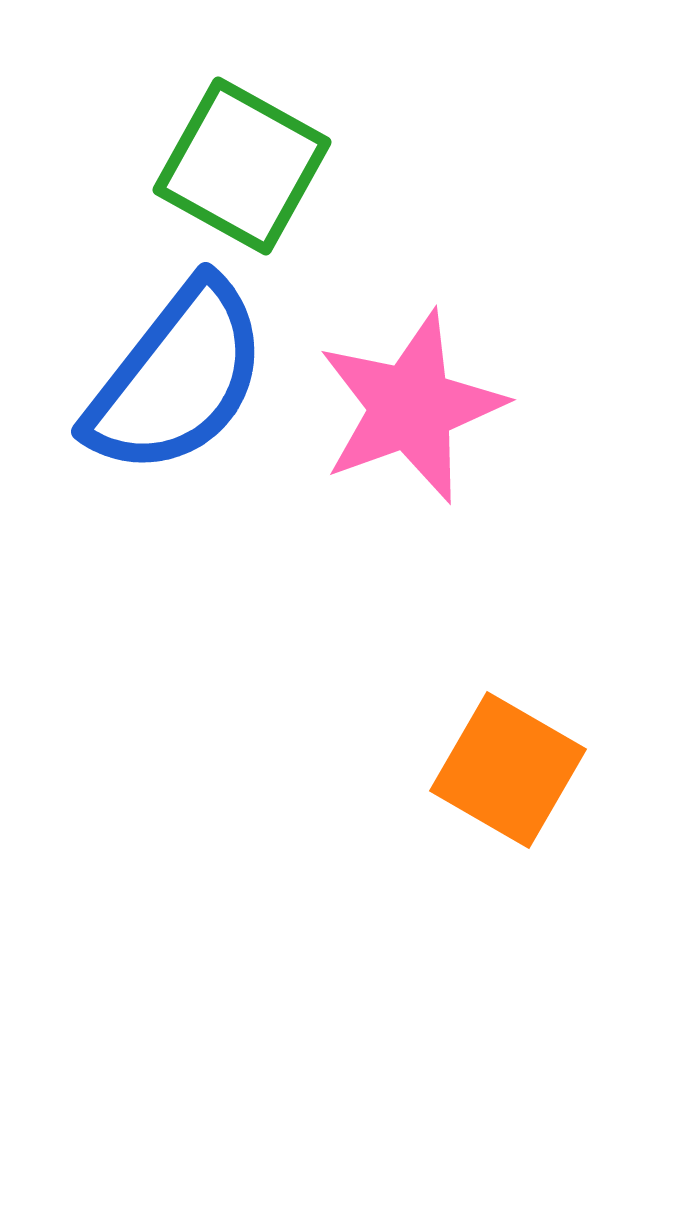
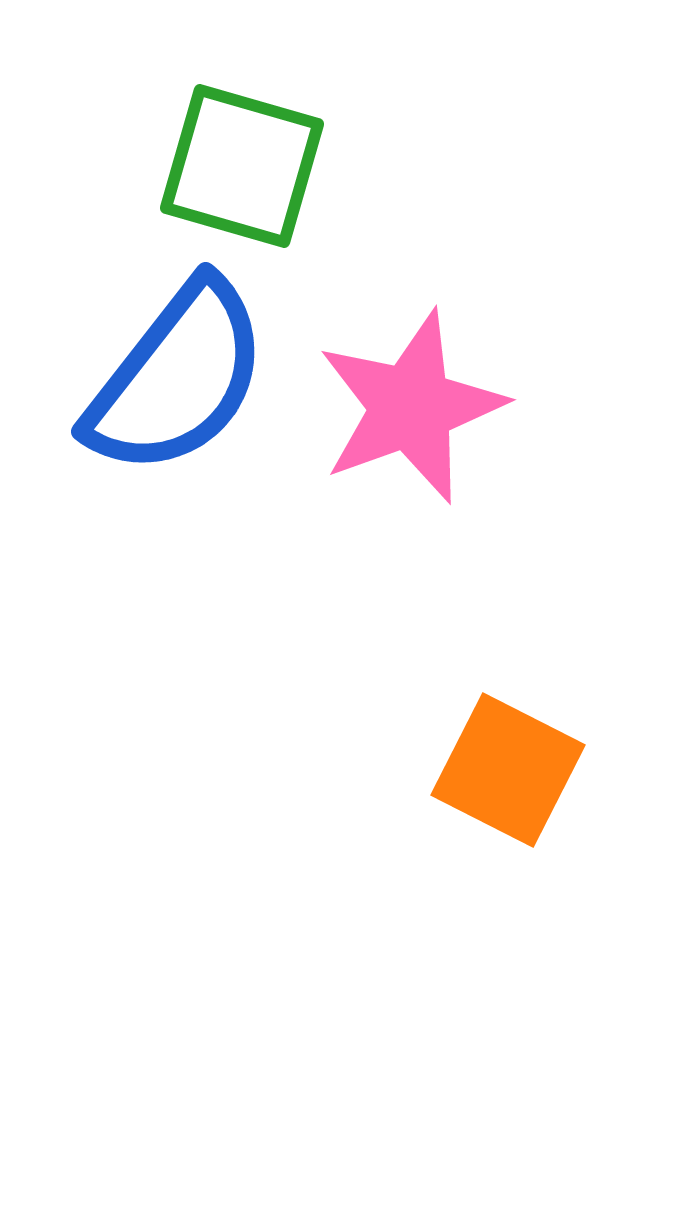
green square: rotated 13 degrees counterclockwise
orange square: rotated 3 degrees counterclockwise
